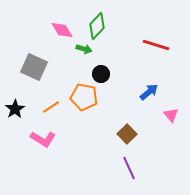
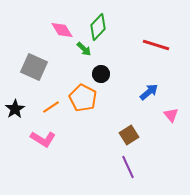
green diamond: moved 1 px right, 1 px down
green arrow: rotated 28 degrees clockwise
orange pentagon: moved 1 px left, 1 px down; rotated 16 degrees clockwise
brown square: moved 2 px right, 1 px down; rotated 12 degrees clockwise
purple line: moved 1 px left, 1 px up
